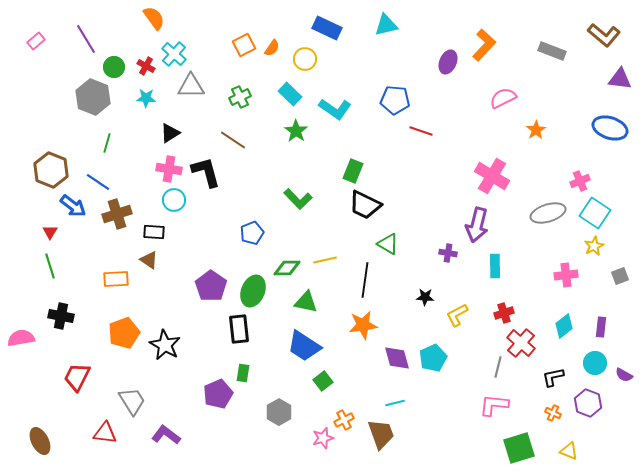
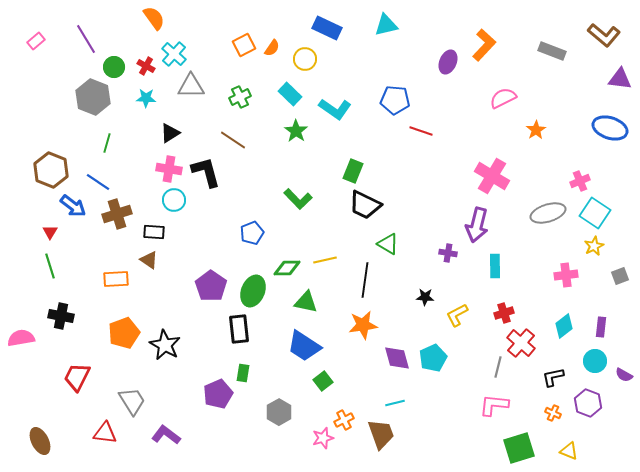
cyan circle at (595, 363): moved 2 px up
